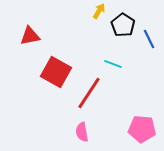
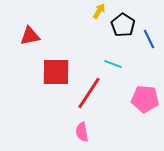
red square: rotated 28 degrees counterclockwise
pink pentagon: moved 3 px right, 30 px up
